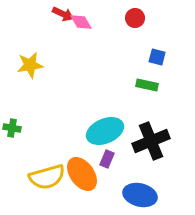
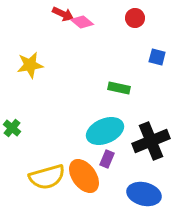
pink diamond: moved 1 px right; rotated 20 degrees counterclockwise
green rectangle: moved 28 px left, 3 px down
green cross: rotated 30 degrees clockwise
orange ellipse: moved 2 px right, 2 px down
blue ellipse: moved 4 px right, 1 px up
